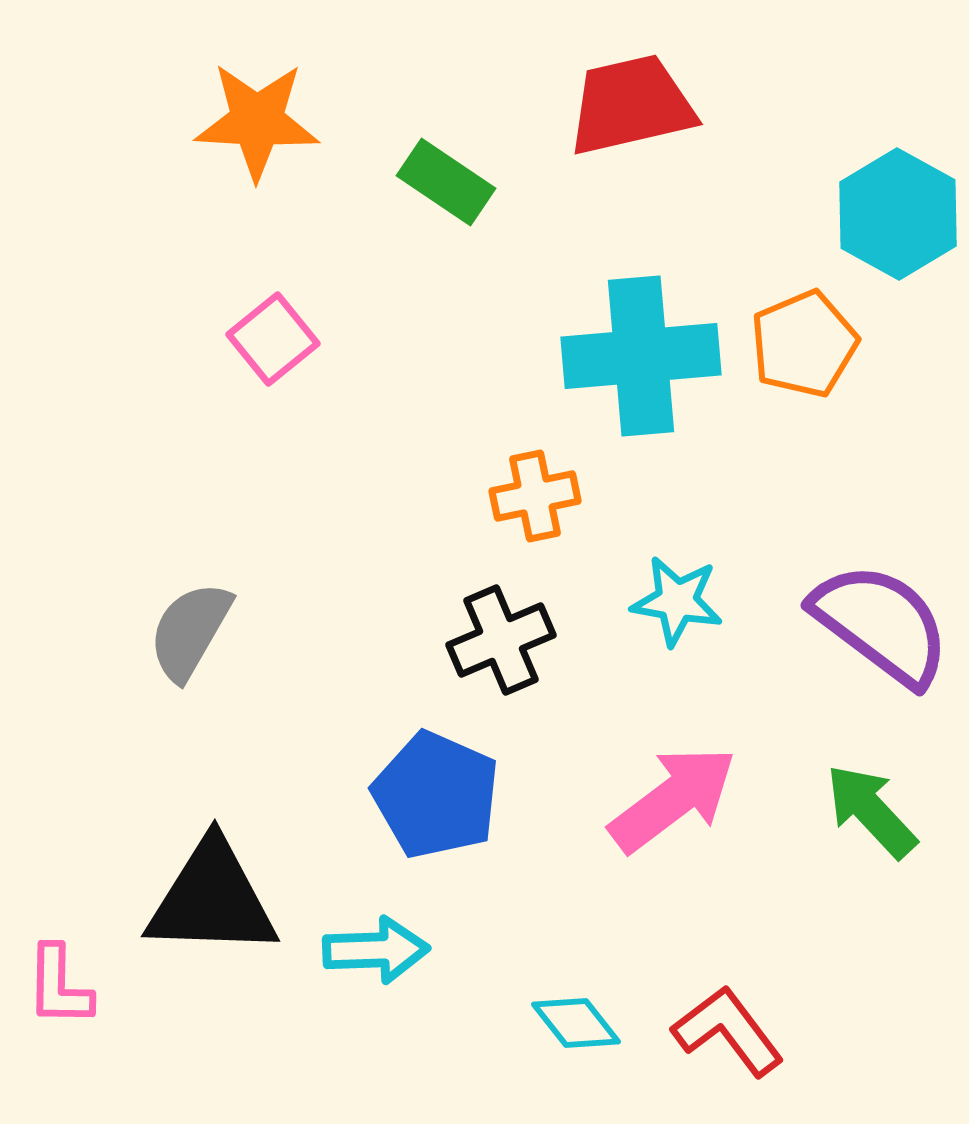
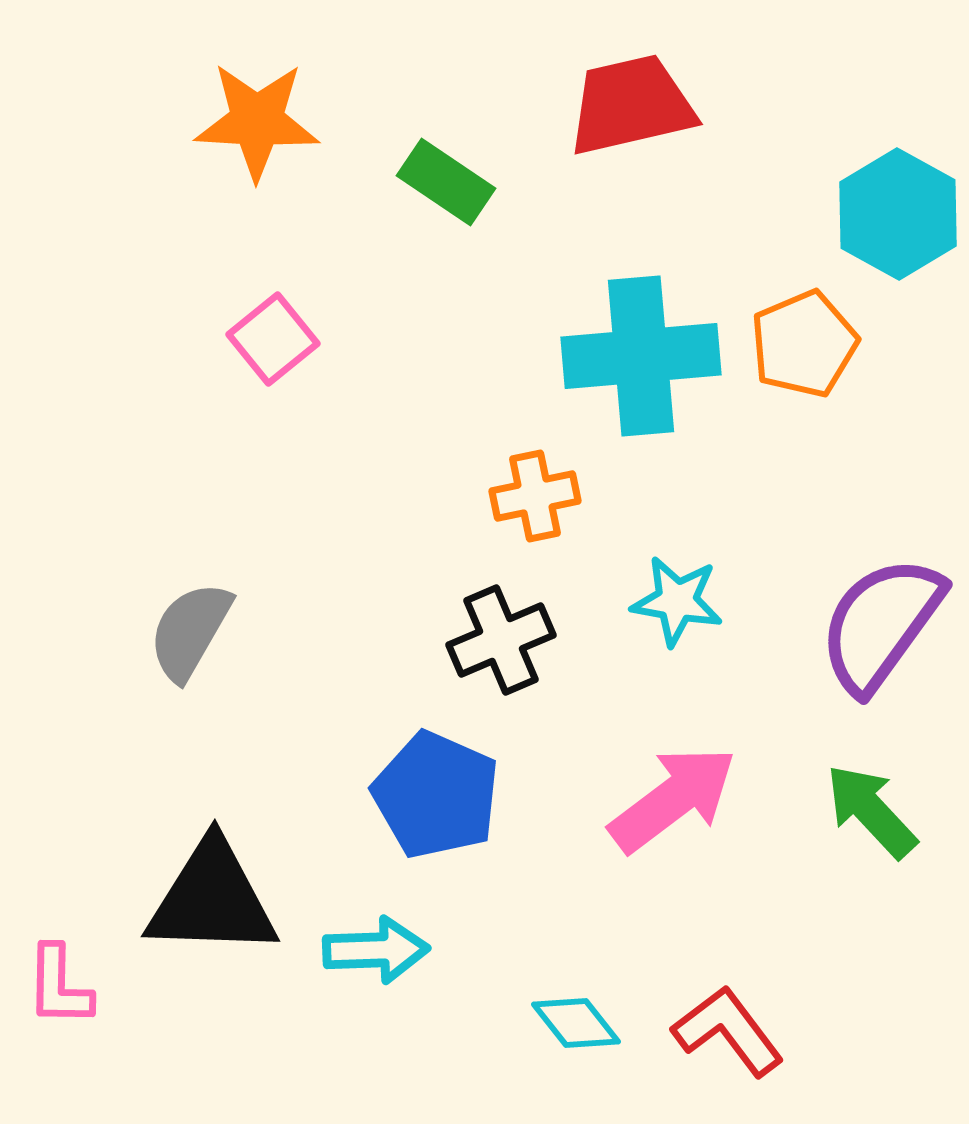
purple semicircle: rotated 91 degrees counterclockwise
